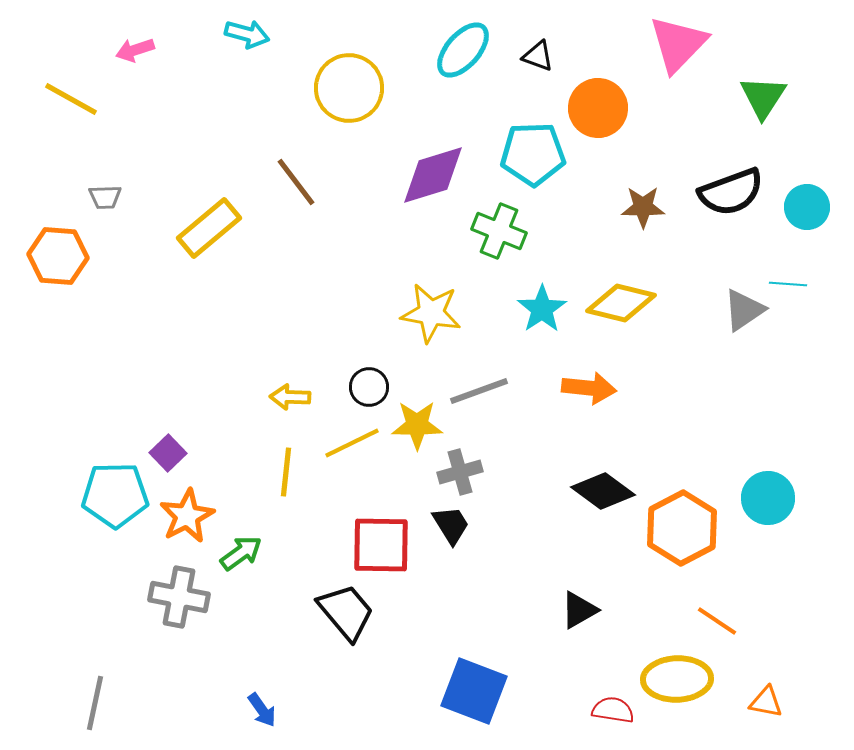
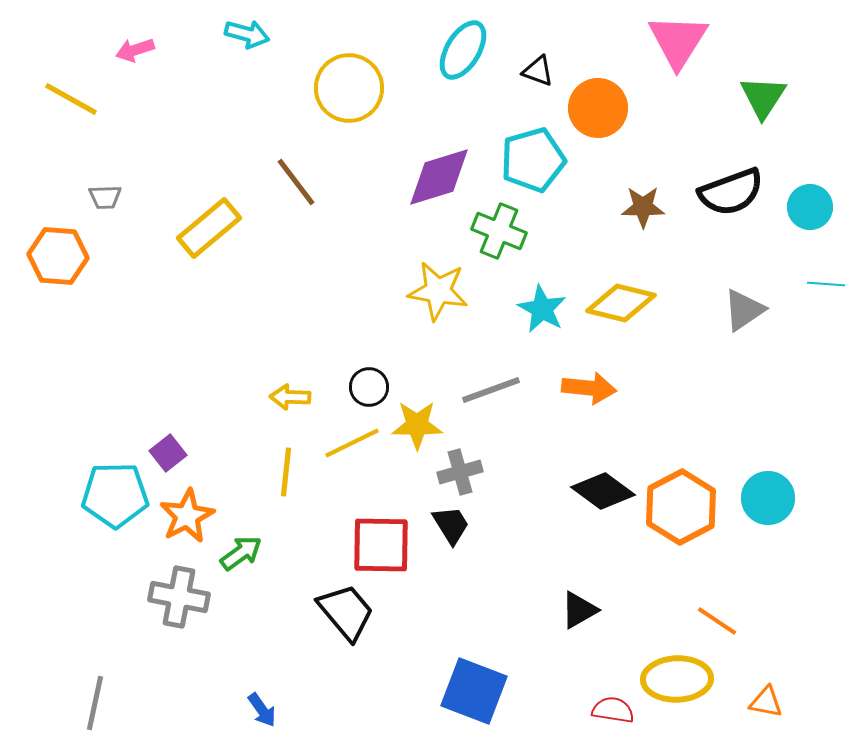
pink triangle at (678, 44): moved 3 px up; rotated 12 degrees counterclockwise
cyan ellipse at (463, 50): rotated 10 degrees counterclockwise
black triangle at (538, 56): moved 15 px down
cyan pentagon at (533, 154): moved 6 px down; rotated 14 degrees counterclockwise
purple diamond at (433, 175): moved 6 px right, 2 px down
cyan circle at (807, 207): moved 3 px right
cyan line at (788, 284): moved 38 px right
cyan star at (542, 309): rotated 9 degrees counterclockwise
yellow star at (431, 313): moved 7 px right, 22 px up
gray line at (479, 391): moved 12 px right, 1 px up
purple square at (168, 453): rotated 6 degrees clockwise
orange hexagon at (682, 528): moved 1 px left, 21 px up
